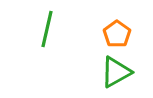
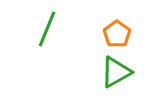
green line: rotated 9 degrees clockwise
